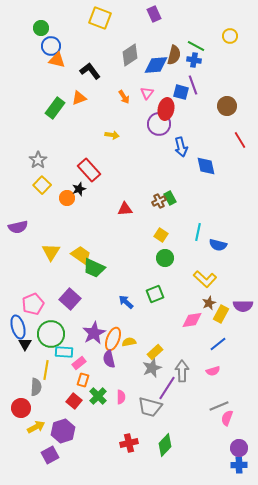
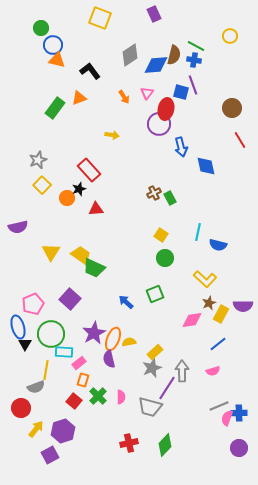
blue circle at (51, 46): moved 2 px right, 1 px up
brown circle at (227, 106): moved 5 px right, 2 px down
gray star at (38, 160): rotated 12 degrees clockwise
brown cross at (159, 201): moved 5 px left, 8 px up
red triangle at (125, 209): moved 29 px left
gray semicircle at (36, 387): rotated 66 degrees clockwise
yellow arrow at (36, 427): moved 2 px down; rotated 24 degrees counterclockwise
blue cross at (239, 465): moved 52 px up
